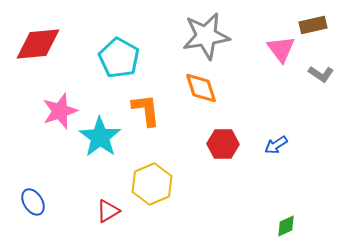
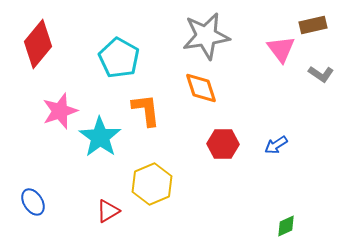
red diamond: rotated 45 degrees counterclockwise
